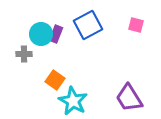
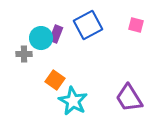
cyan circle: moved 4 px down
